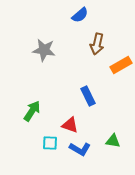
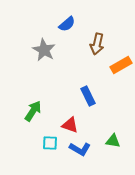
blue semicircle: moved 13 px left, 9 px down
gray star: rotated 20 degrees clockwise
green arrow: moved 1 px right
